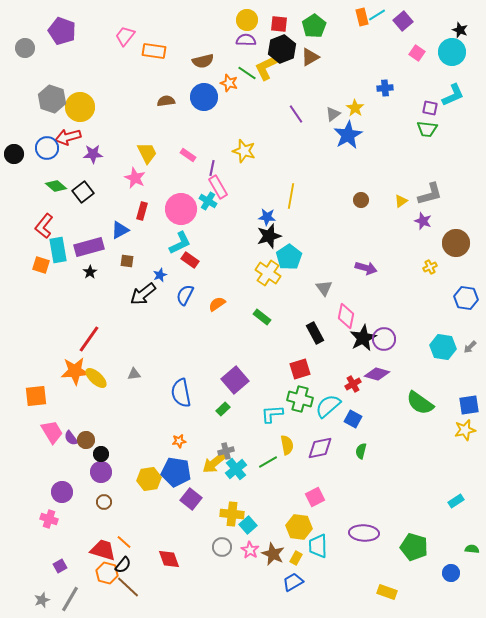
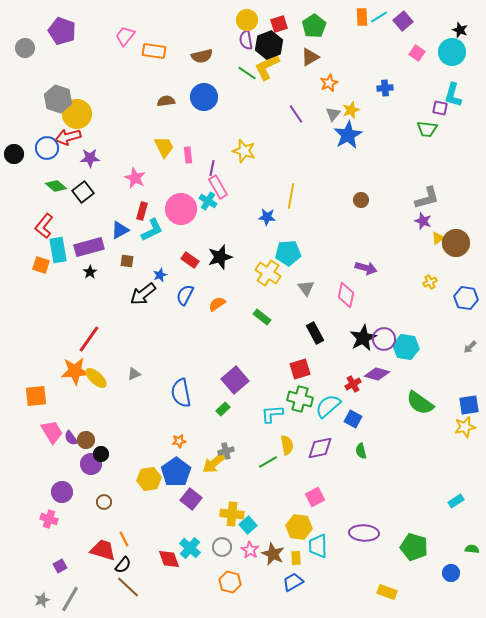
cyan line at (377, 15): moved 2 px right, 2 px down
orange rectangle at (362, 17): rotated 12 degrees clockwise
red square at (279, 24): rotated 24 degrees counterclockwise
purple semicircle at (246, 40): rotated 102 degrees counterclockwise
black hexagon at (282, 49): moved 13 px left, 4 px up
brown semicircle at (203, 61): moved 1 px left, 5 px up
orange star at (229, 83): moved 100 px right; rotated 30 degrees clockwise
cyan L-shape at (453, 95): rotated 130 degrees clockwise
gray hexagon at (52, 99): moved 6 px right
yellow circle at (80, 107): moved 3 px left, 7 px down
yellow star at (355, 108): moved 4 px left, 2 px down; rotated 18 degrees clockwise
purple square at (430, 108): moved 10 px right
gray triangle at (333, 114): rotated 14 degrees counterclockwise
yellow trapezoid at (147, 153): moved 17 px right, 6 px up
purple star at (93, 154): moved 3 px left, 4 px down
pink rectangle at (188, 155): rotated 49 degrees clockwise
gray L-shape at (430, 194): moved 3 px left, 4 px down
yellow triangle at (401, 201): moved 37 px right, 37 px down
black star at (269, 236): moved 49 px left, 21 px down
cyan L-shape at (180, 243): moved 28 px left, 13 px up
cyan pentagon at (289, 257): moved 1 px left, 4 px up; rotated 30 degrees clockwise
yellow cross at (430, 267): moved 15 px down
gray triangle at (324, 288): moved 18 px left
pink diamond at (346, 316): moved 21 px up
cyan hexagon at (443, 347): moved 37 px left
gray triangle at (134, 374): rotated 16 degrees counterclockwise
yellow star at (465, 430): moved 3 px up
green semicircle at (361, 451): rotated 28 degrees counterclockwise
cyan cross at (236, 469): moved 46 px left, 79 px down; rotated 10 degrees counterclockwise
purple circle at (101, 472): moved 10 px left, 8 px up
blue pentagon at (176, 472): rotated 28 degrees clockwise
orange line at (124, 542): moved 3 px up; rotated 21 degrees clockwise
yellow rectangle at (296, 558): rotated 32 degrees counterclockwise
orange hexagon at (107, 573): moved 123 px right, 9 px down
